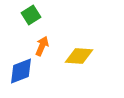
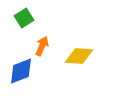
green square: moved 7 px left, 3 px down
